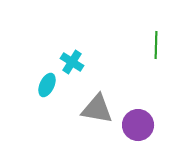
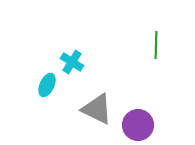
gray triangle: rotated 16 degrees clockwise
